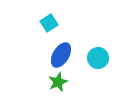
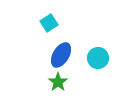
green star: rotated 12 degrees counterclockwise
